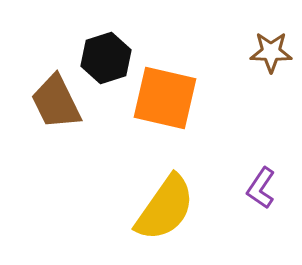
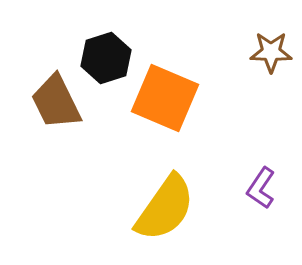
orange square: rotated 10 degrees clockwise
